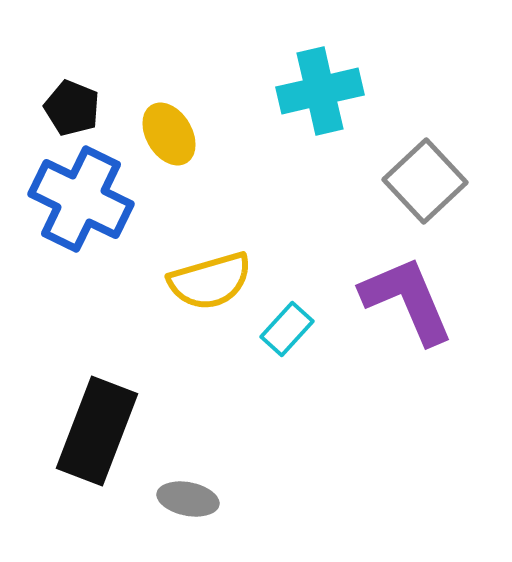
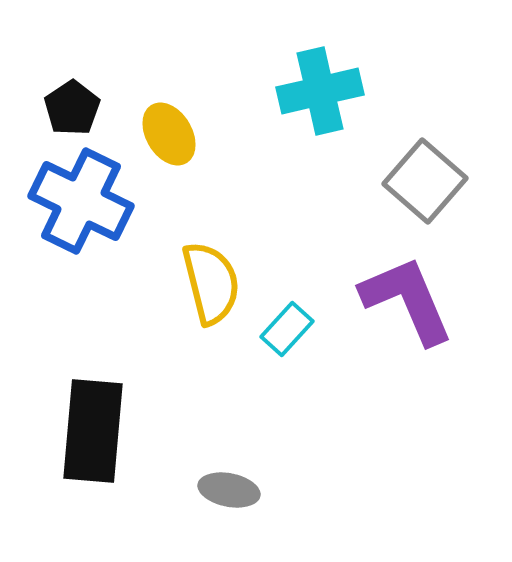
black pentagon: rotated 16 degrees clockwise
gray square: rotated 6 degrees counterclockwise
blue cross: moved 2 px down
yellow semicircle: moved 1 px right, 2 px down; rotated 88 degrees counterclockwise
black rectangle: moved 4 px left; rotated 16 degrees counterclockwise
gray ellipse: moved 41 px right, 9 px up
